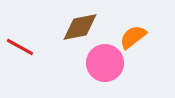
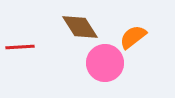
brown diamond: rotated 69 degrees clockwise
red line: rotated 32 degrees counterclockwise
